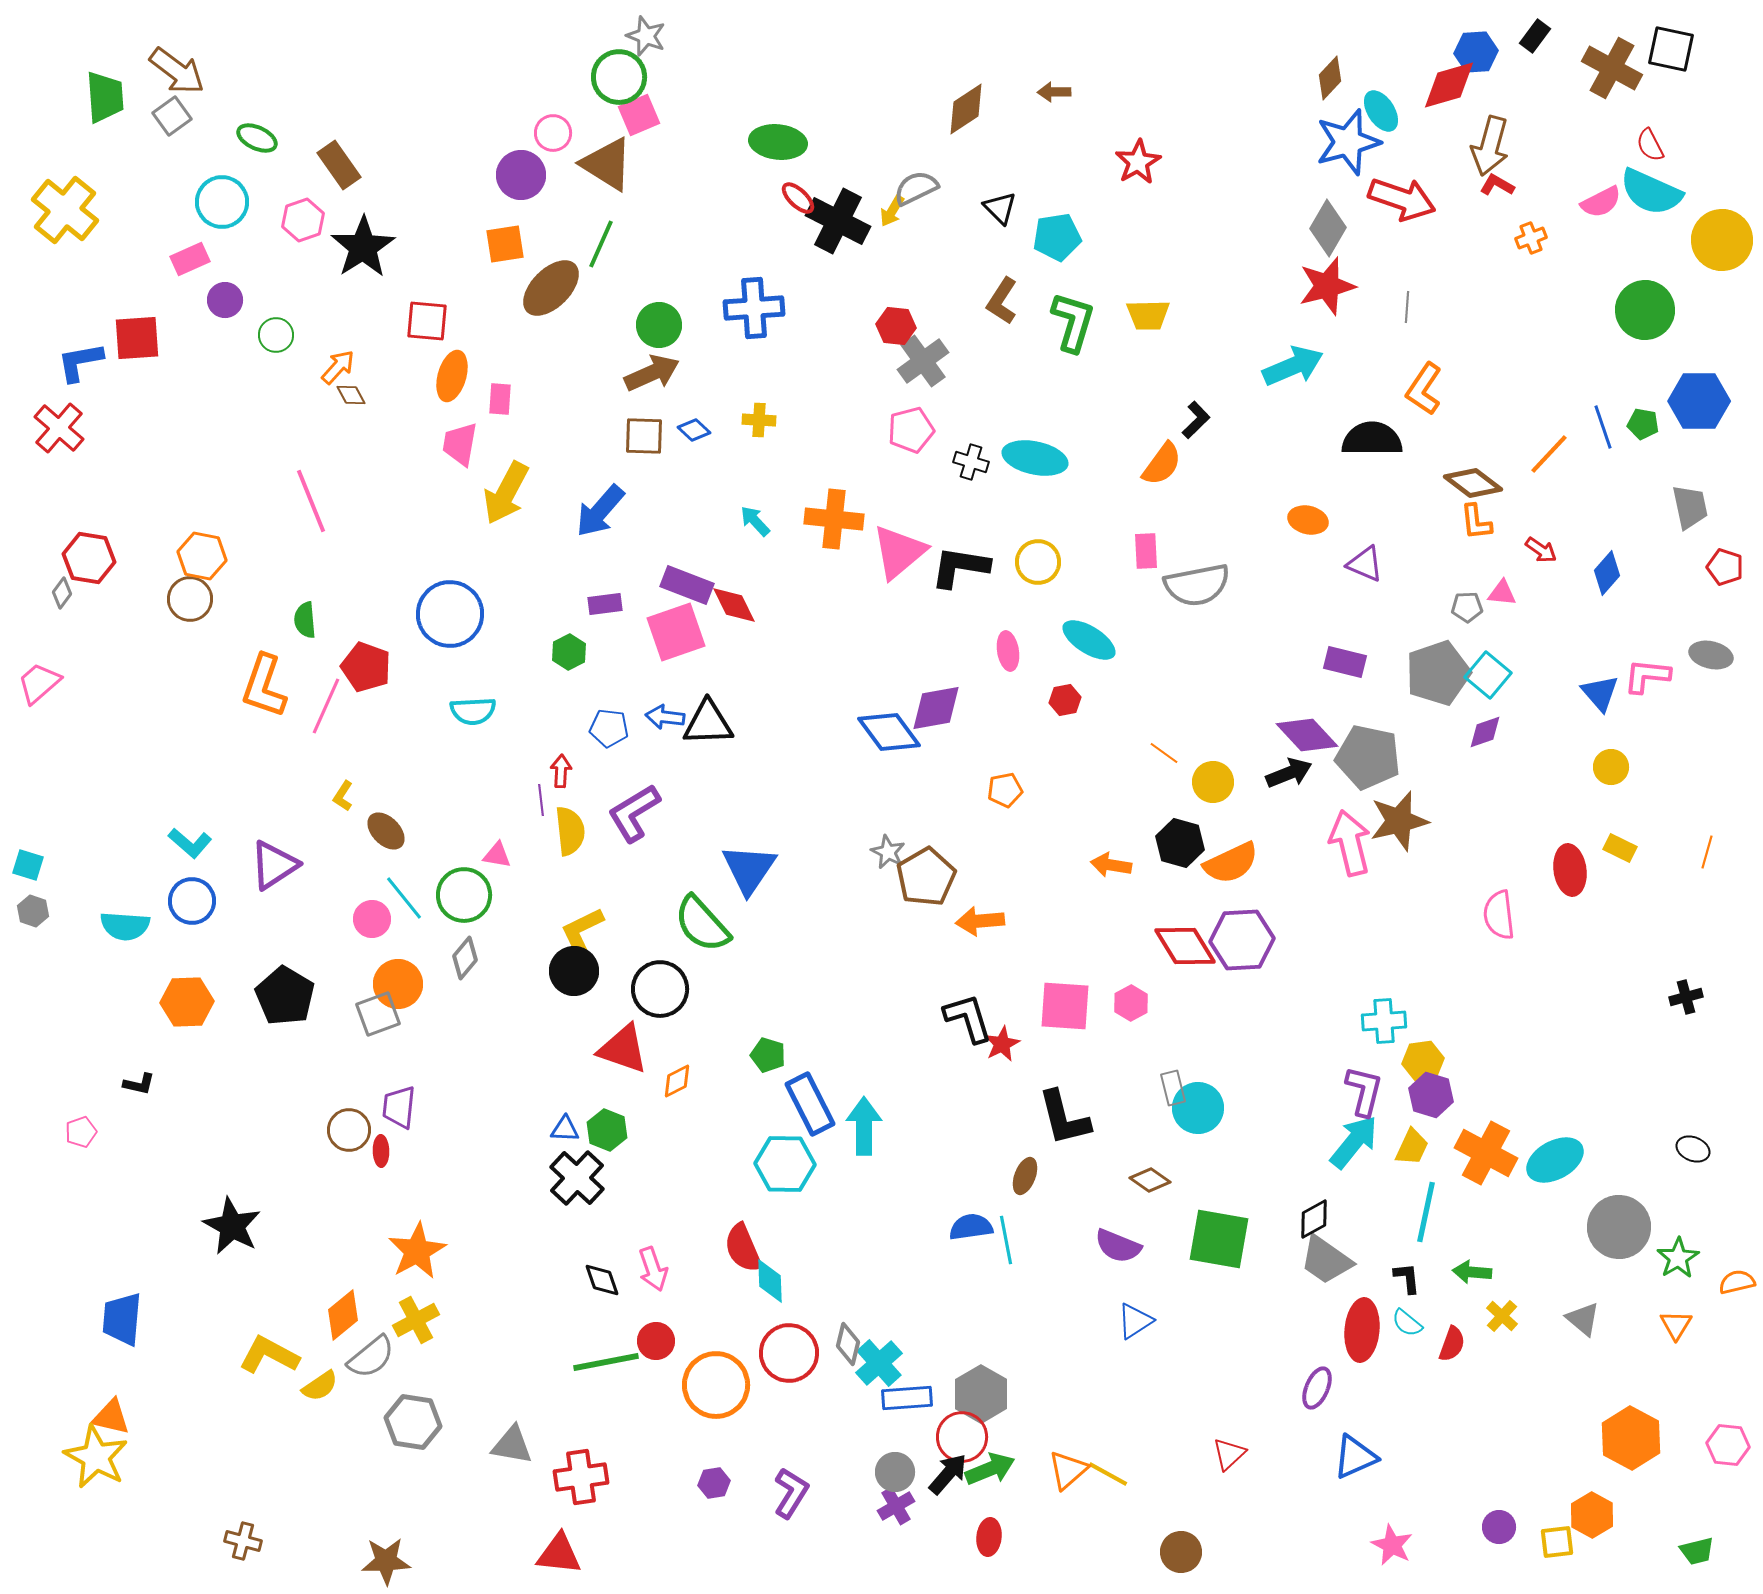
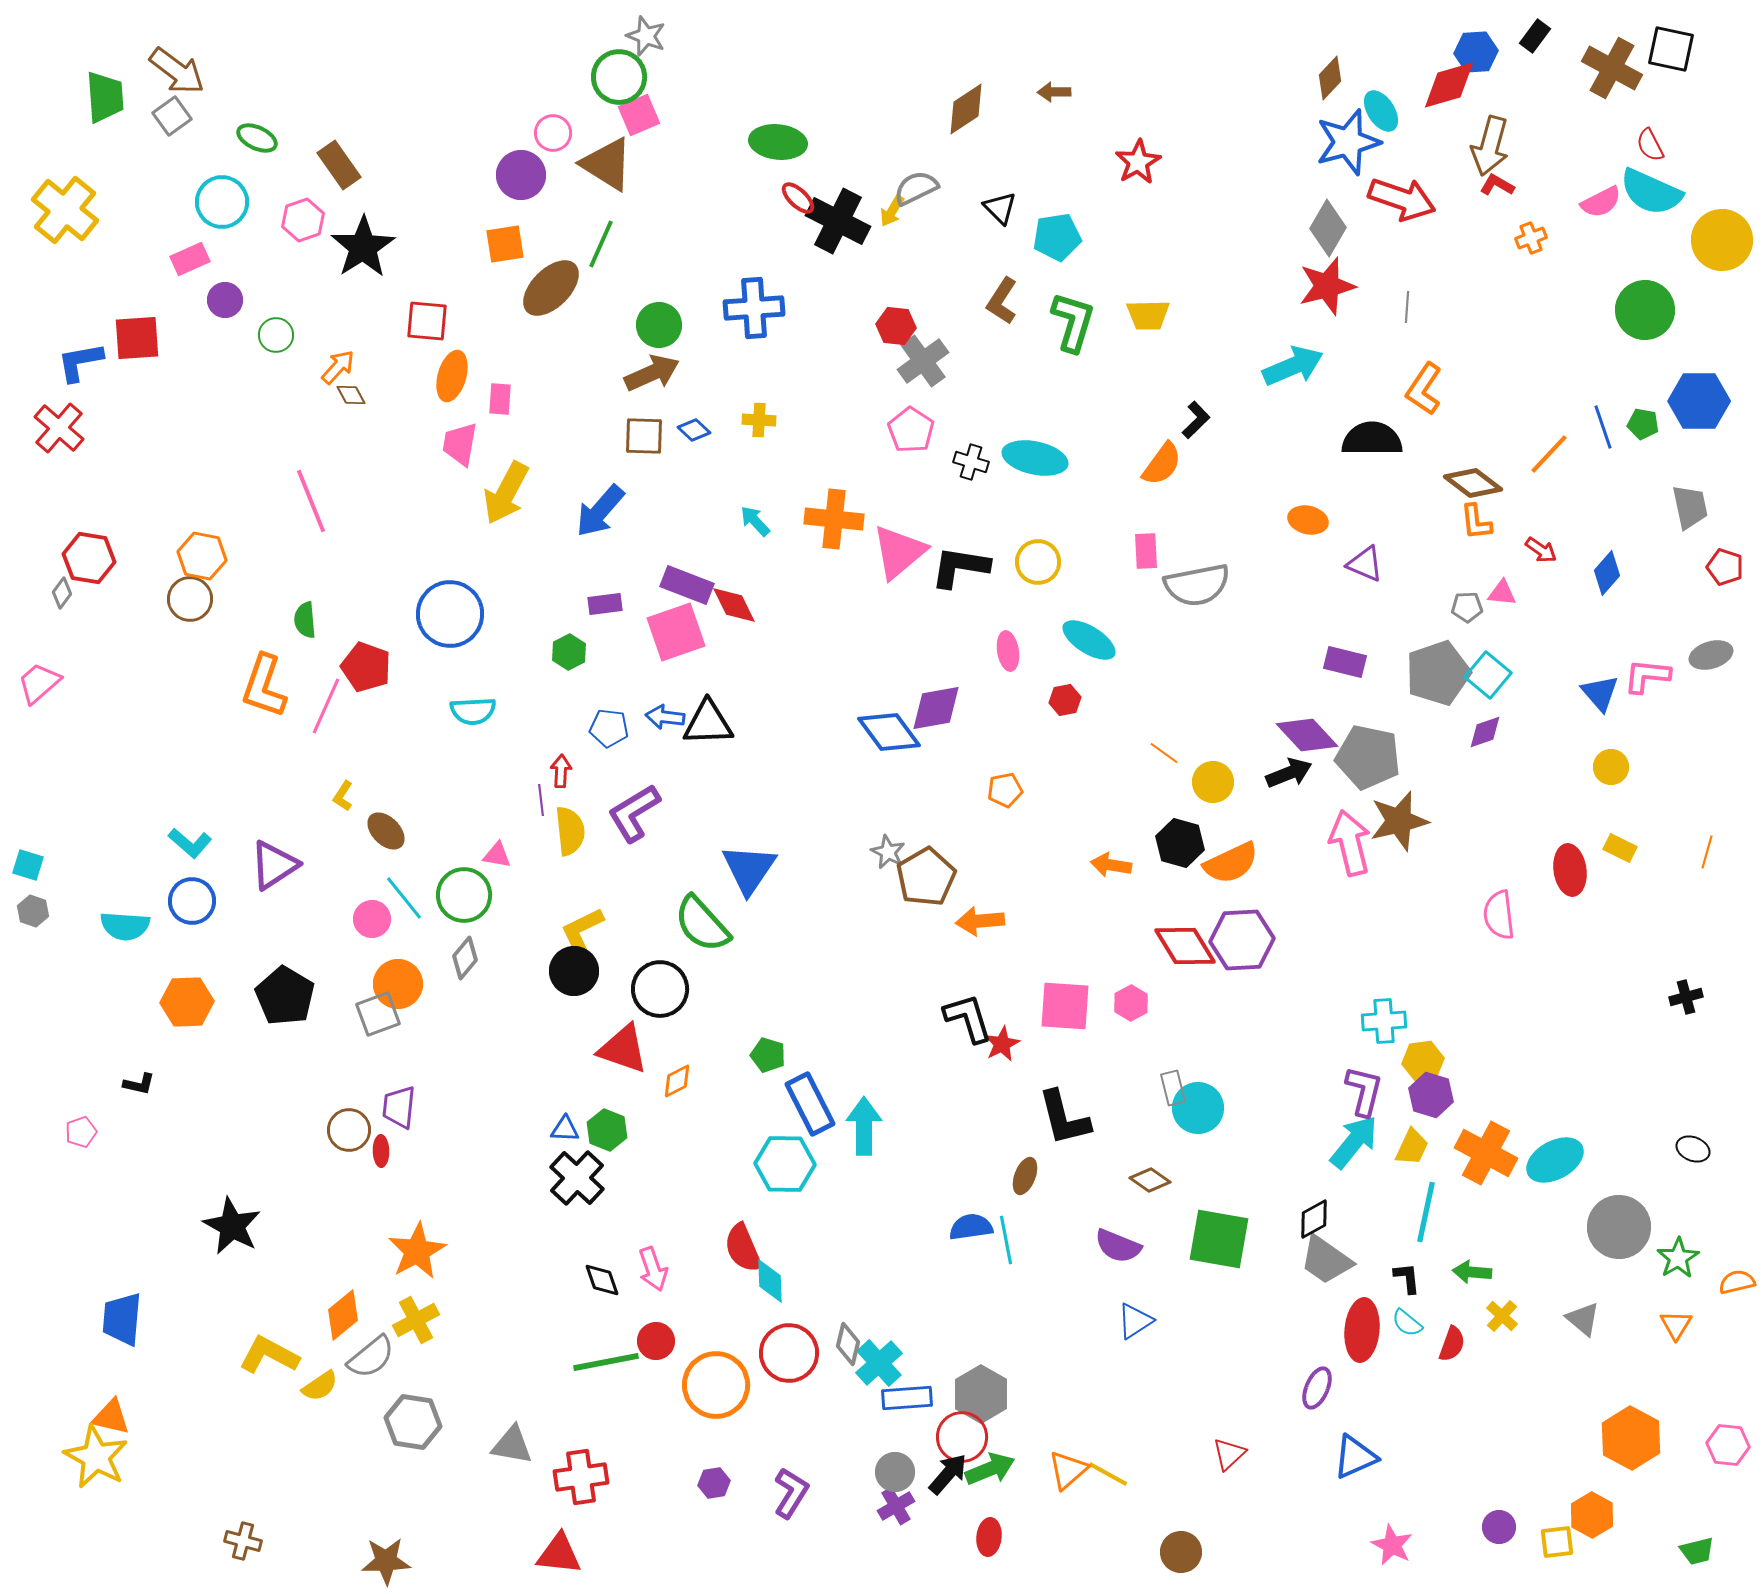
pink pentagon at (911, 430): rotated 24 degrees counterclockwise
gray ellipse at (1711, 655): rotated 30 degrees counterclockwise
